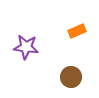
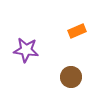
purple star: moved 3 px down
